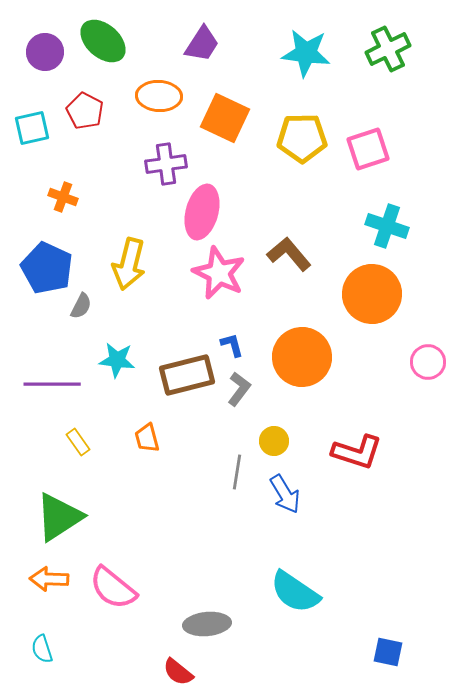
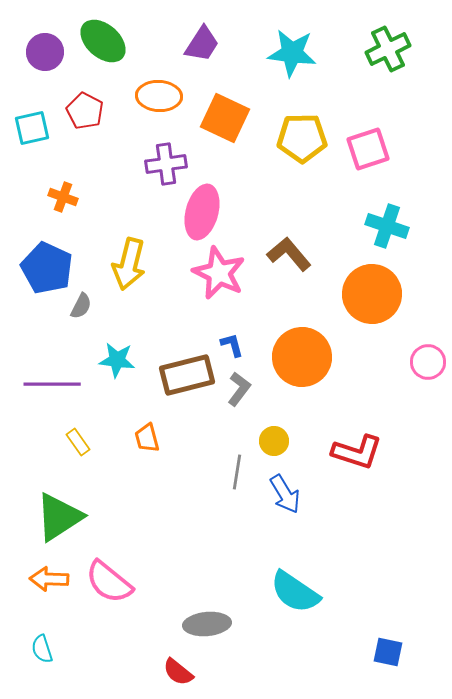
cyan star at (306, 53): moved 14 px left
pink semicircle at (113, 588): moved 4 px left, 6 px up
